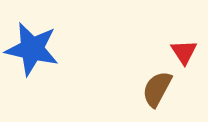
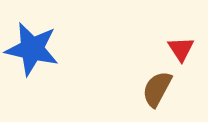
red triangle: moved 3 px left, 3 px up
